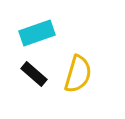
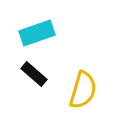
yellow semicircle: moved 5 px right, 16 px down
